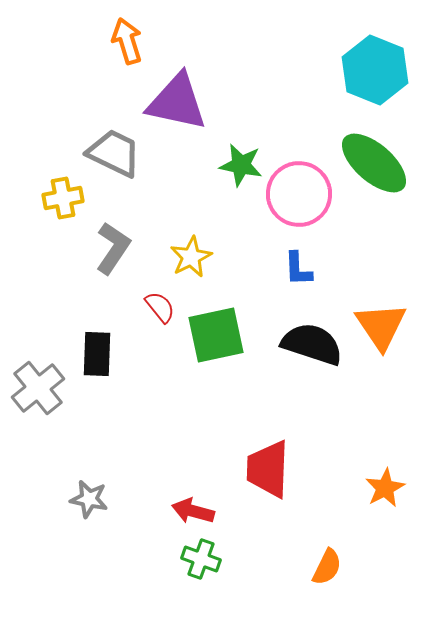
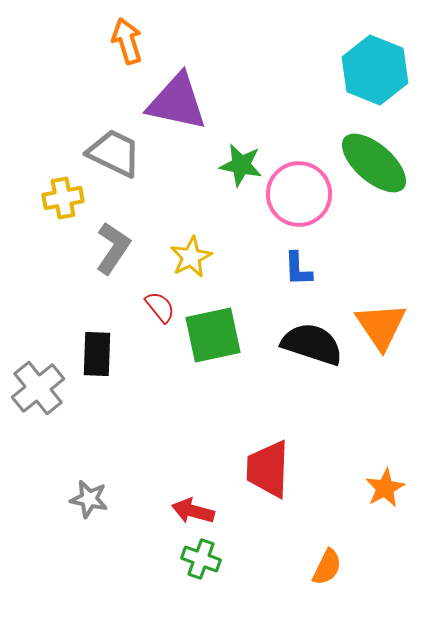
green square: moved 3 px left
